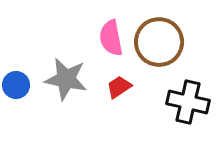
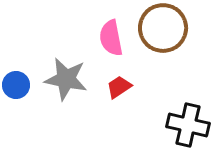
brown circle: moved 4 px right, 14 px up
black cross: moved 23 px down
